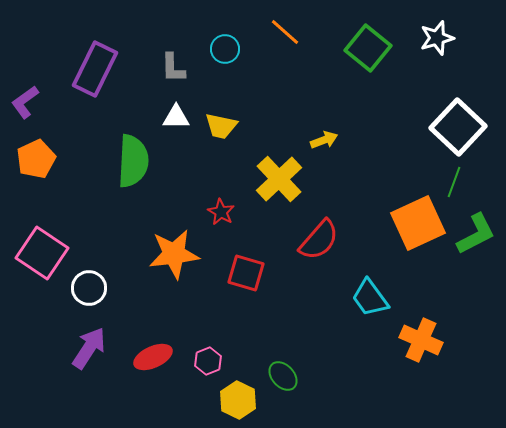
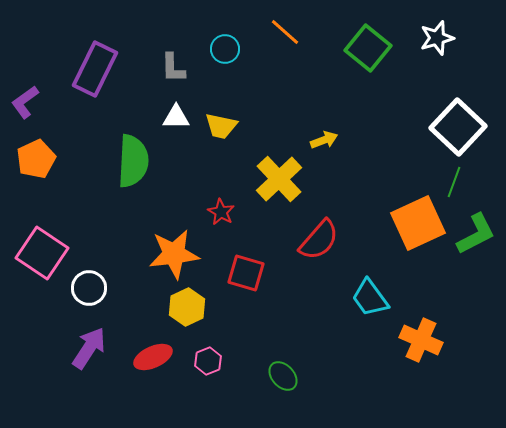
yellow hexagon: moved 51 px left, 93 px up; rotated 9 degrees clockwise
